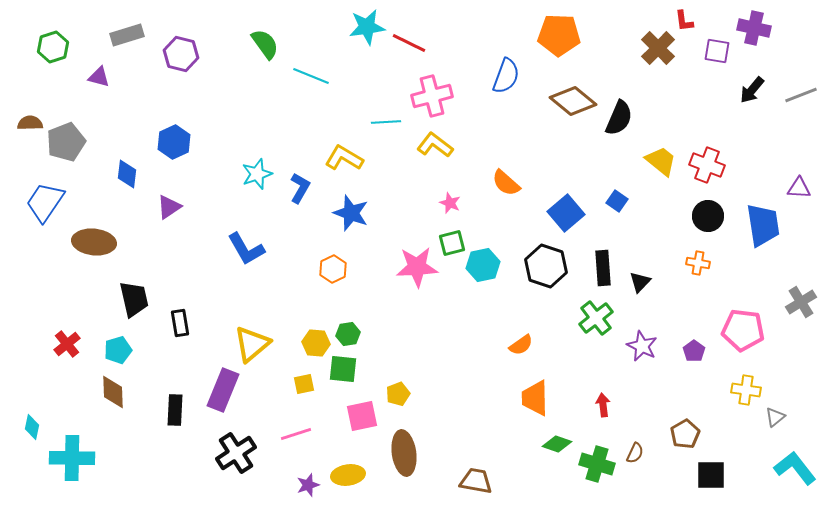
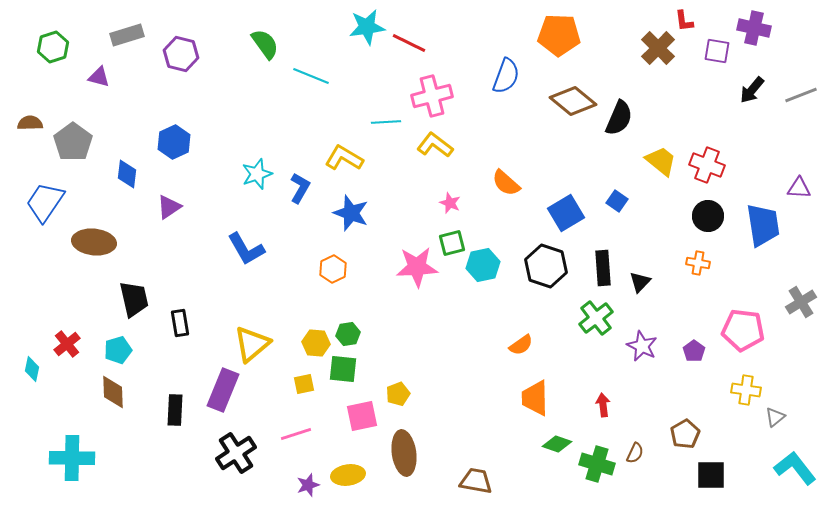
gray pentagon at (66, 142): moved 7 px right; rotated 15 degrees counterclockwise
blue square at (566, 213): rotated 9 degrees clockwise
cyan diamond at (32, 427): moved 58 px up
